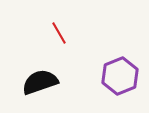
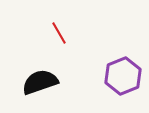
purple hexagon: moved 3 px right
